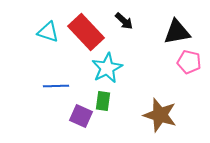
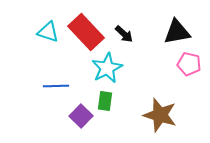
black arrow: moved 13 px down
pink pentagon: moved 2 px down
green rectangle: moved 2 px right
purple square: rotated 20 degrees clockwise
